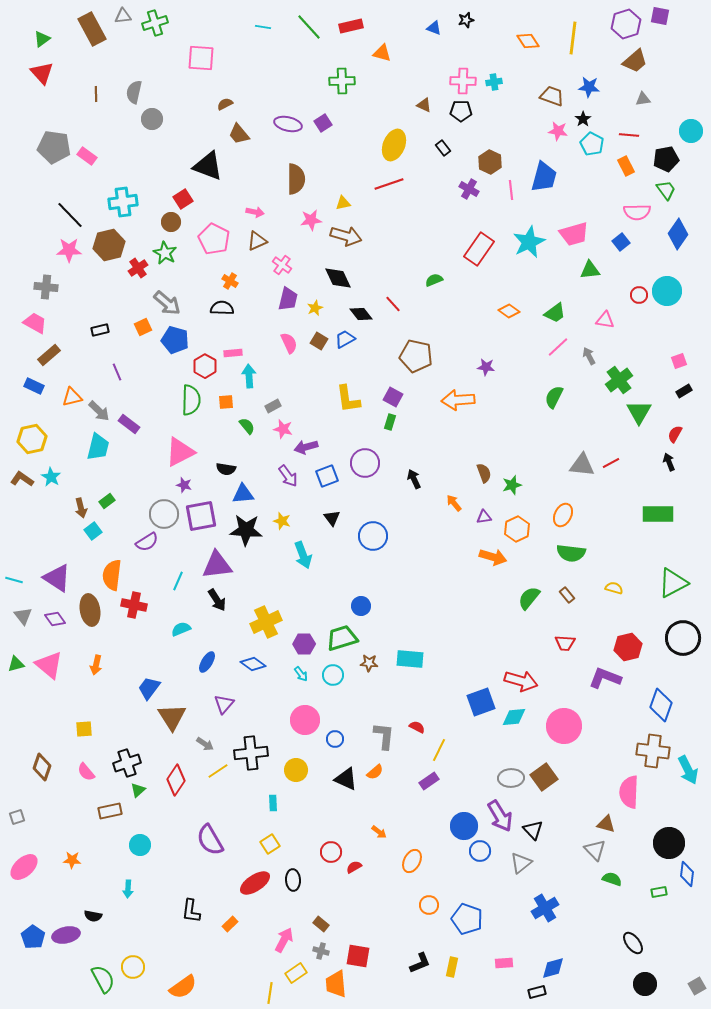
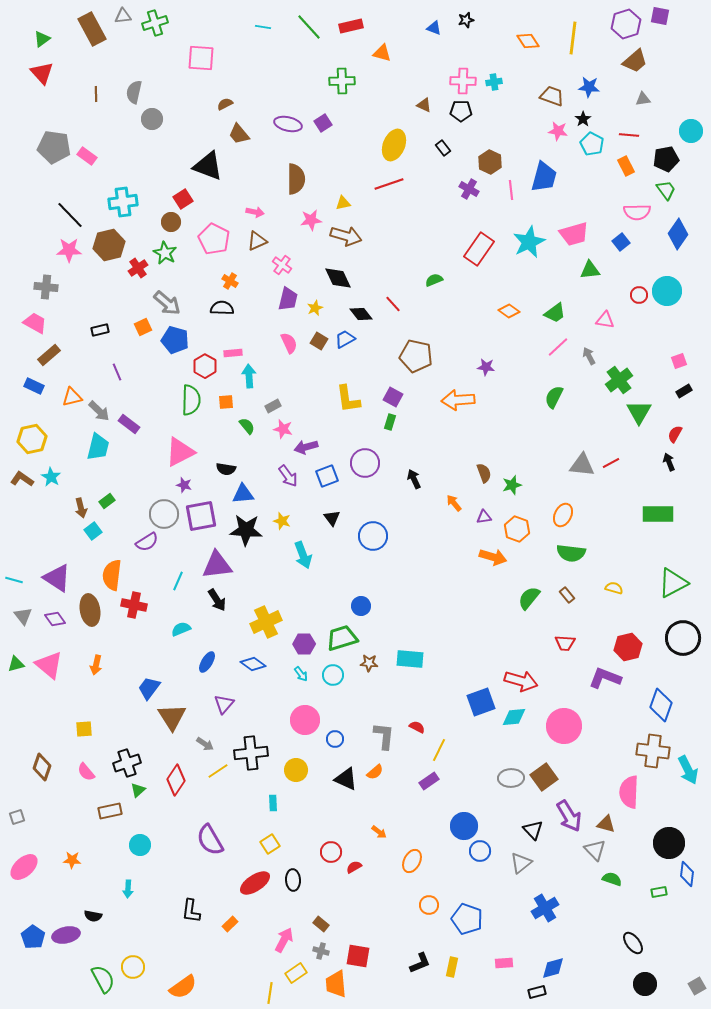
orange hexagon at (517, 529): rotated 15 degrees counterclockwise
purple arrow at (500, 816): moved 69 px right
